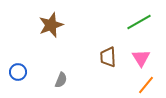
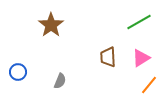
brown star: rotated 15 degrees counterclockwise
pink triangle: rotated 30 degrees clockwise
gray semicircle: moved 1 px left, 1 px down
orange line: moved 3 px right
